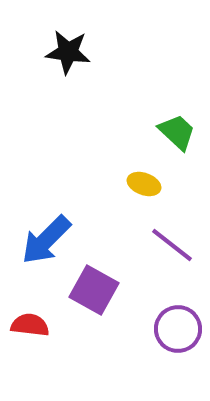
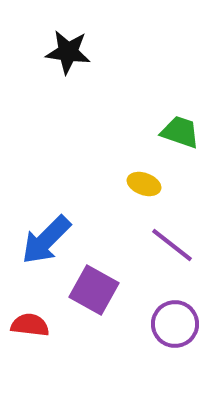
green trapezoid: moved 3 px right; rotated 24 degrees counterclockwise
purple circle: moved 3 px left, 5 px up
